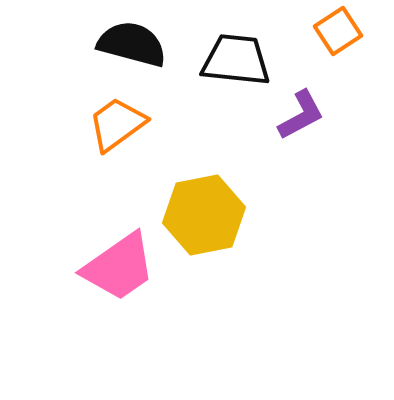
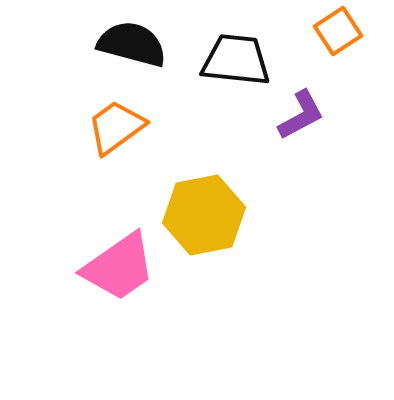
orange trapezoid: moved 1 px left, 3 px down
